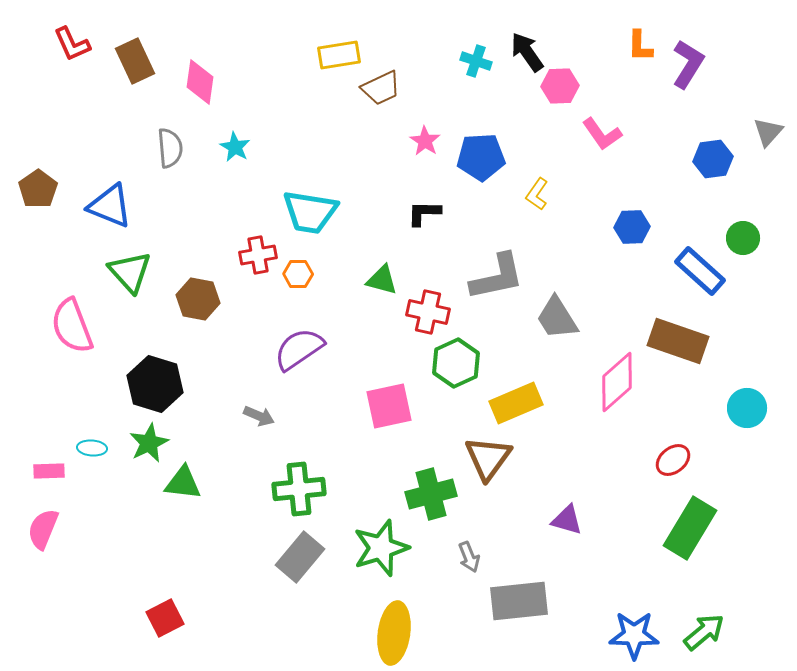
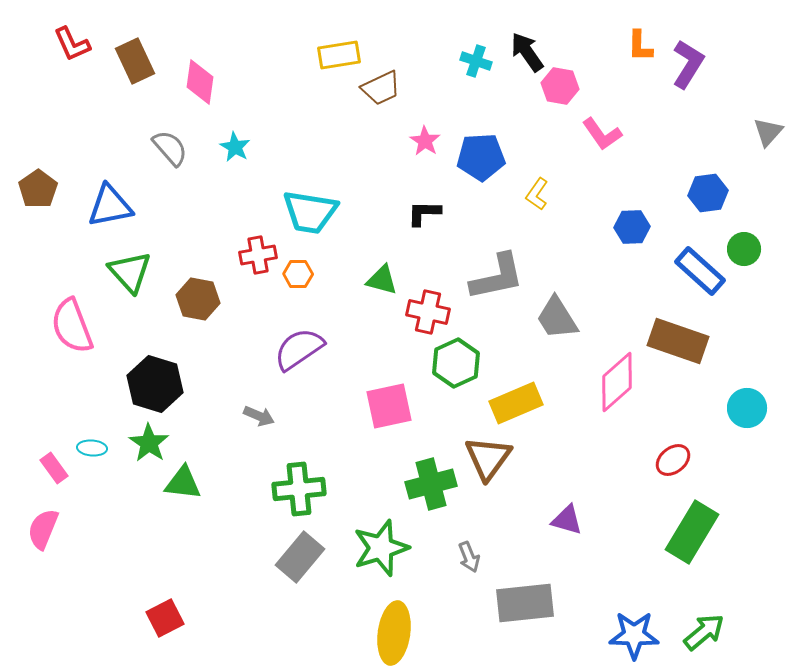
pink hexagon at (560, 86): rotated 12 degrees clockwise
gray semicircle at (170, 148): rotated 36 degrees counterclockwise
blue hexagon at (713, 159): moved 5 px left, 34 px down
blue triangle at (110, 206): rotated 33 degrees counterclockwise
green circle at (743, 238): moved 1 px right, 11 px down
green star at (149, 443): rotated 12 degrees counterclockwise
pink rectangle at (49, 471): moved 5 px right, 3 px up; rotated 56 degrees clockwise
green cross at (431, 494): moved 10 px up
green rectangle at (690, 528): moved 2 px right, 4 px down
gray rectangle at (519, 601): moved 6 px right, 2 px down
